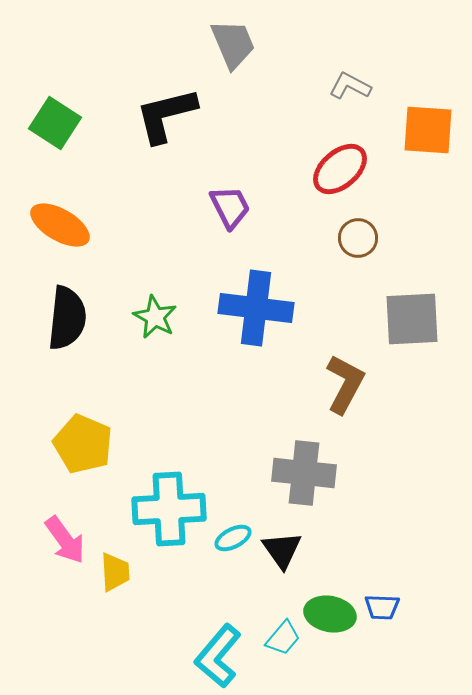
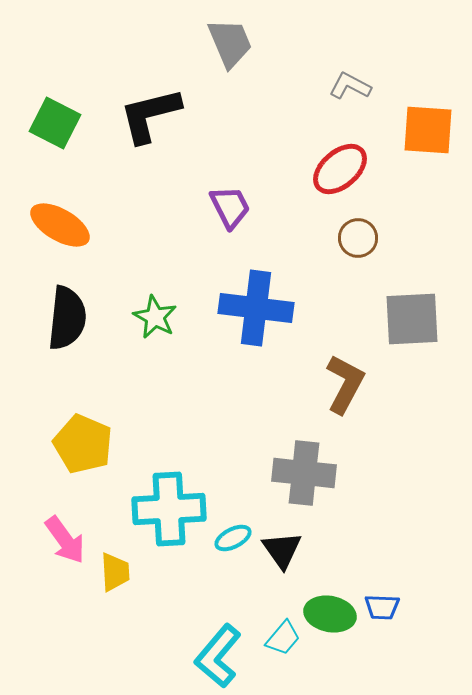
gray trapezoid: moved 3 px left, 1 px up
black L-shape: moved 16 px left
green square: rotated 6 degrees counterclockwise
